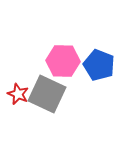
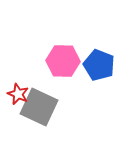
gray square: moved 8 px left, 13 px down
